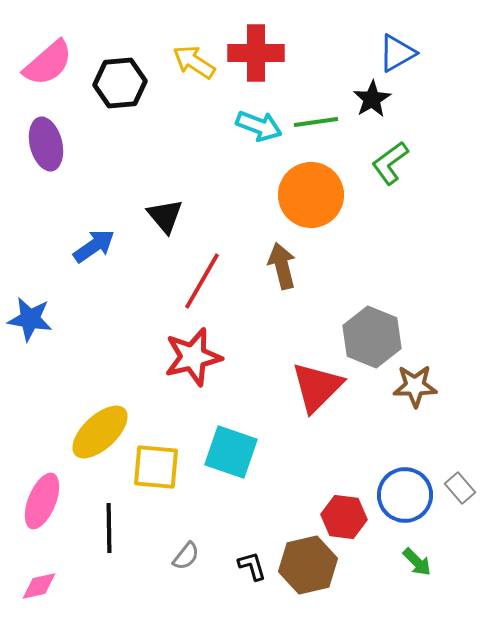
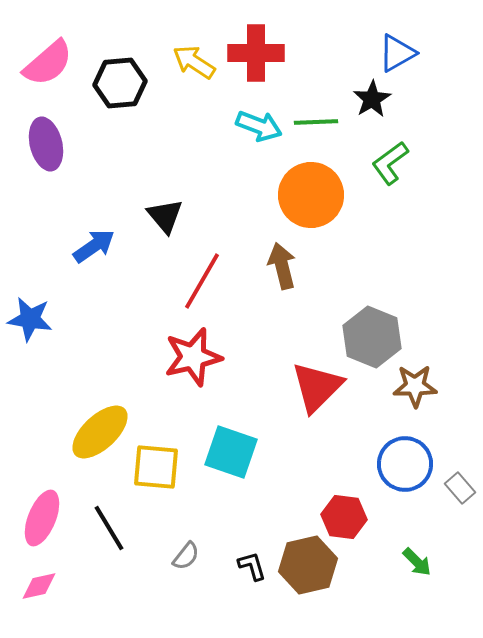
green line: rotated 6 degrees clockwise
blue circle: moved 31 px up
pink ellipse: moved 17 px down
black line: rotated 30 degrees counterclockwise
